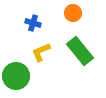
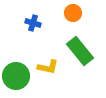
yellow L-shape: moved 7 px right, 15 px down; rotated 145 degrees counterclockwise
